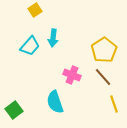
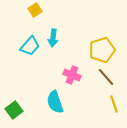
yellow pentagon: moved 2 px left; rotated 15 degrees clockwise
brown line: moved 3 px right
